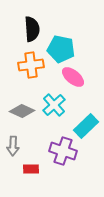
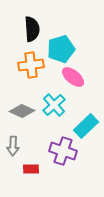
cyan pentagon: rotated 28 degrees counterclockwise
